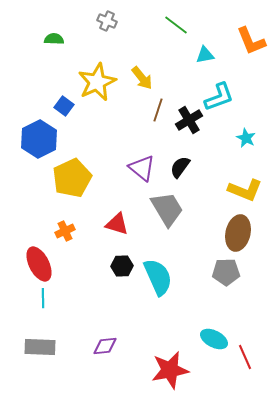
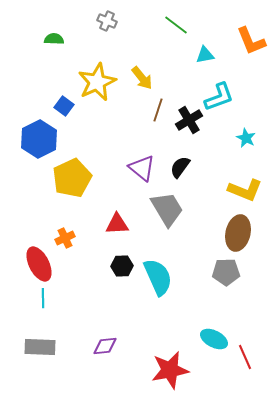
red triangle: rotated 20 degrees counterclockwise
orange cross: moved 7 px down
